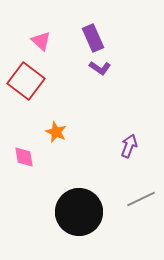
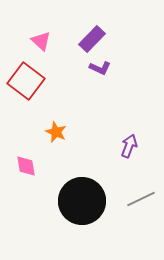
purple rectangle: moved 1 px left, 1 px down; rotated 68 degrees clockwise
purple L-shape: rotated 10 degrees counterclockwise
pink diamond: moved 2 px right, 9 px down
black circle: moved 3 px right, 11 px up
